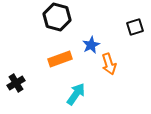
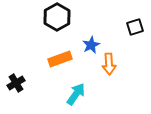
black hexagon: rotated 16 degrees clockwise
orange arrow: rotated 15 degrees clockwise
